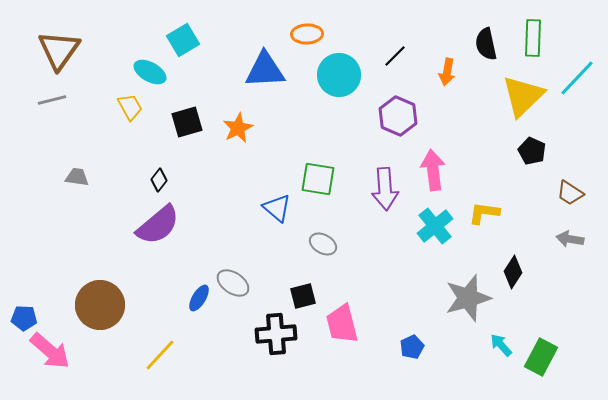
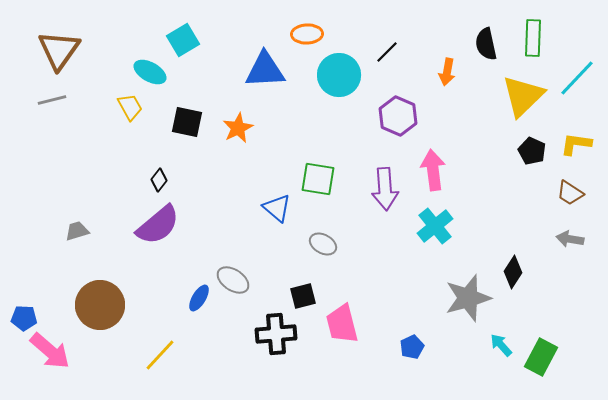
black line at (395, 56): moved 8 px left, 4 px up
black square at (187, 122): rotated 28 degrees clockwise
gray trapezoid at (77, 177): moved 54 px down; rotated 25 degrees counterclockwise
yellow L-shape at (484, 213): moved 92 px right, 69 px up
gray ellipse at (233, 283): moved 3 px up
